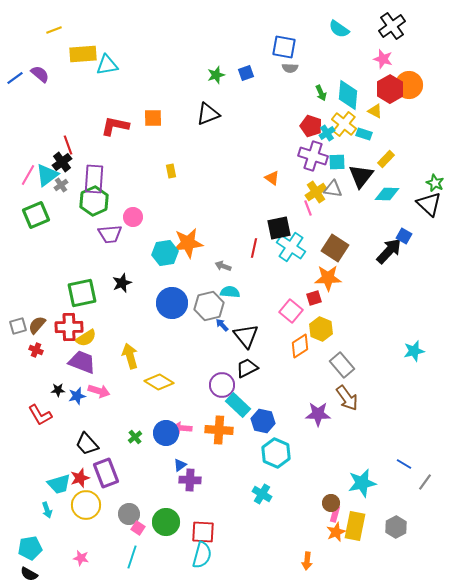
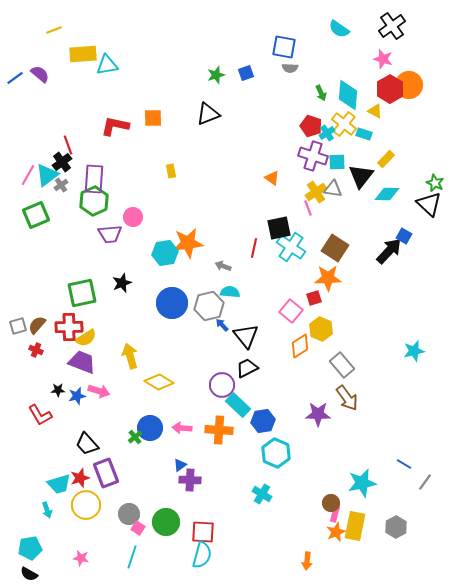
blue hexagon at (263, 421): rotated 20 degrees counterclockwise
blue circle at (166, 433): moved 16 px left, 5 px up
